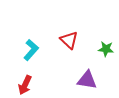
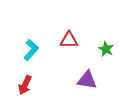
red triangle: rotated 42 degrees counterclockwise
green star: rotated 21 degrees clockwise
